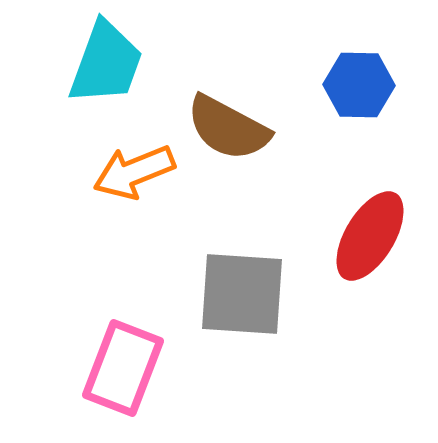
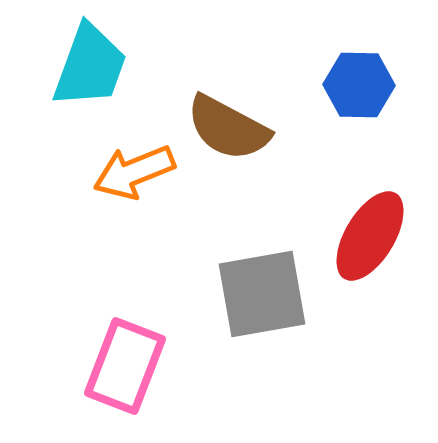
cyan trapezoid: moved 16 px left, 3 px down
gray square: moved 20 px right; rotated 14 degrees counterclockwise
pink rectangle: moved 2 px right, 2 px up
